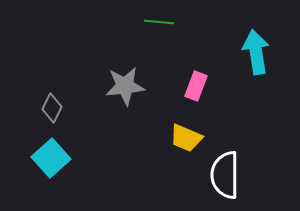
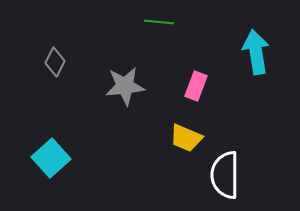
gray diamond: moved 3 px right, 46 px up
